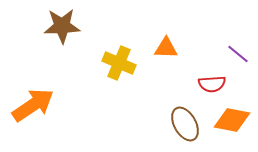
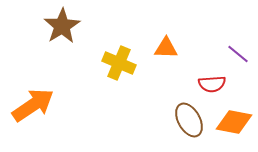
brown star: rotated 30 degrees counterclockwise
orange diamond: moved 2 px right, 2 px down
brown ellipse: moved 4 px right, 4 px up
